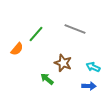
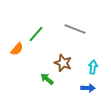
cyan arrow: rotated 72 degrees clockwise
blue arrow: moved 1 px left, 2 px down
